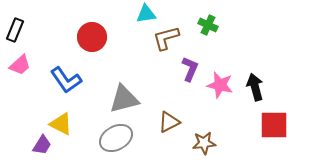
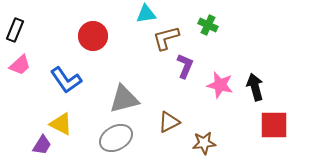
red circle: moved 1 px right, 1 px up
purple L-shape: moved 5 px left, 3 px up
